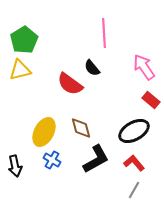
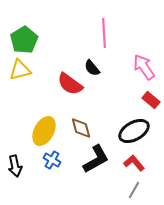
yellow ellipse: moved 1 px up
